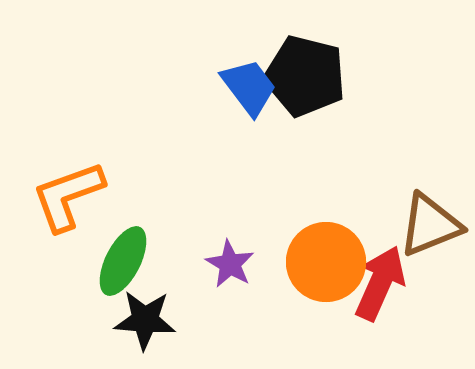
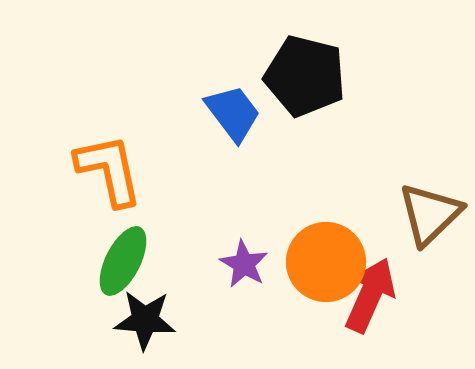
blue trapezoid: moved 16 px left, 26 px down
orange L-shape: moved 41 px right, 26 px up; rotated 98 degrees clockwise
brown triangle: moved 11 px up; rotated 22 degrees counterclockwise
purple star: moved 14 px right
red arrow: moved 10 px left, 12 px down
